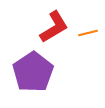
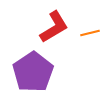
orange line: moved 2 px right
